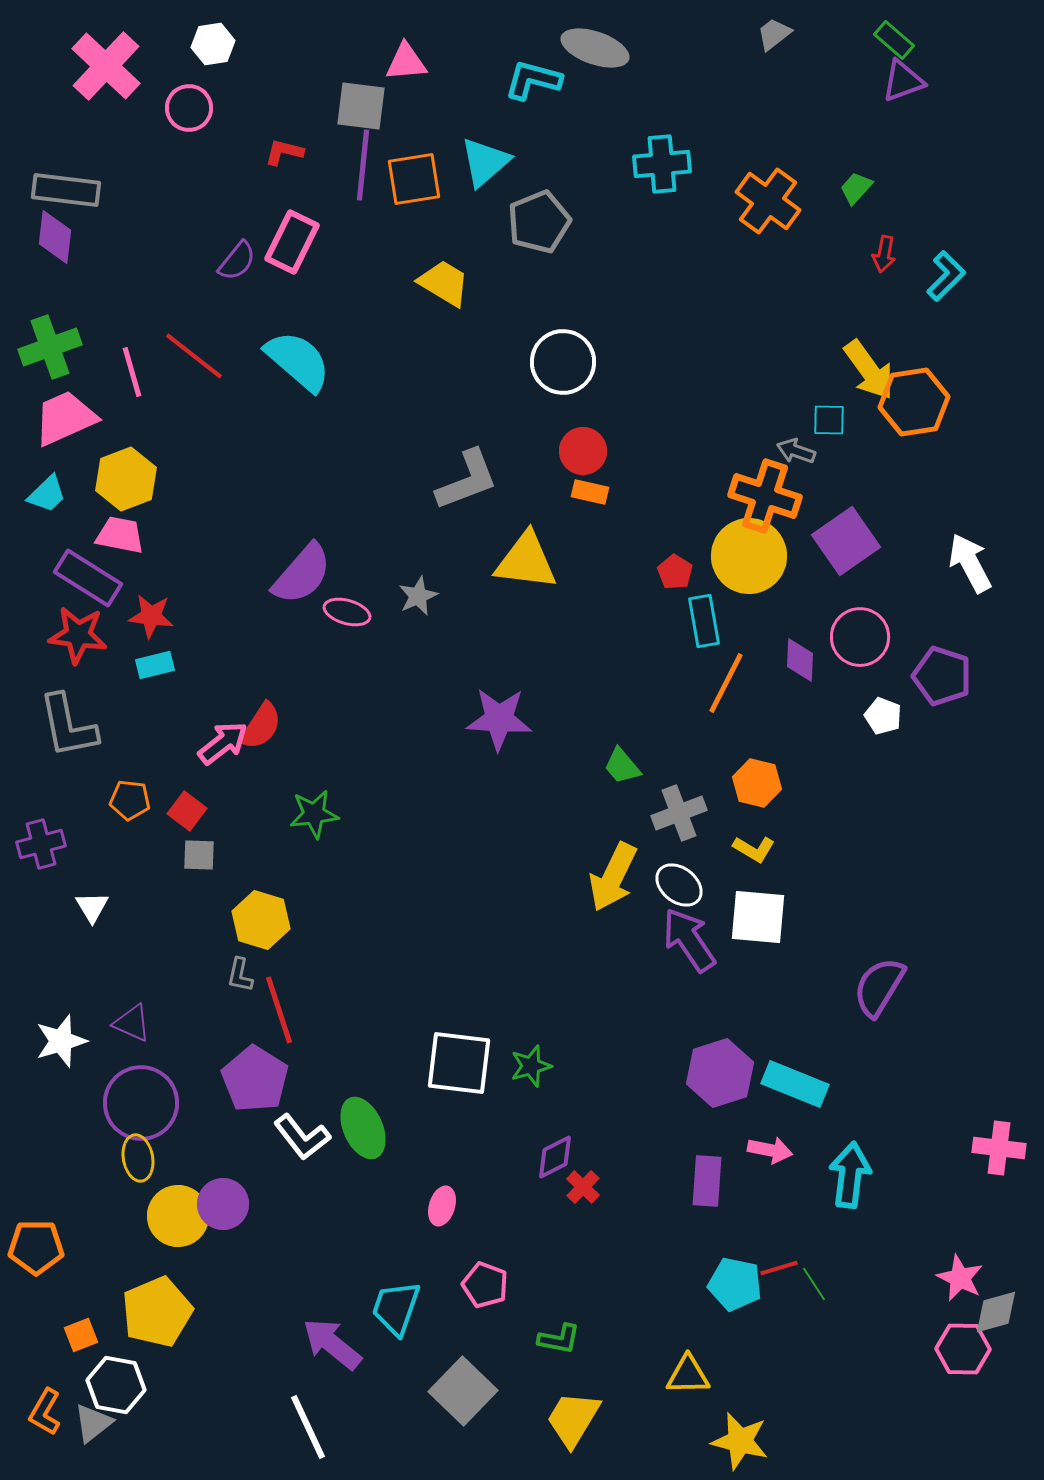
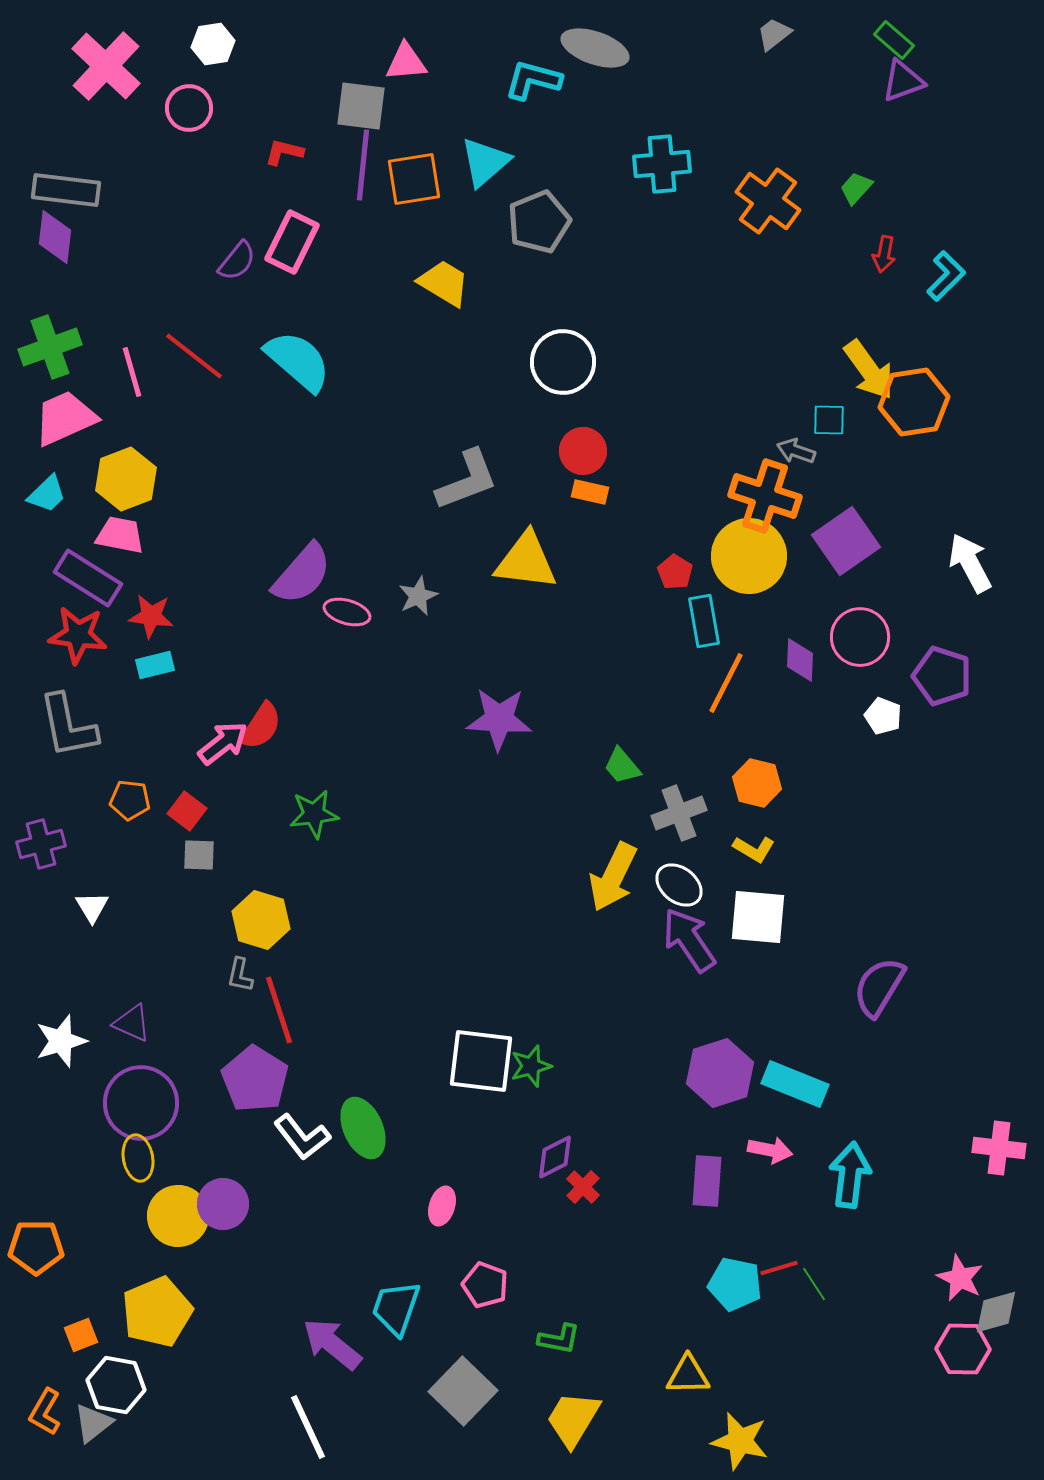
white square at (459, 1063): moved 22 px right, 2 px up
